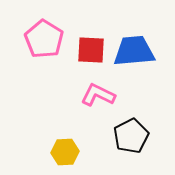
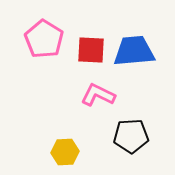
black pentagon: rotated 24 degrees clockwise
